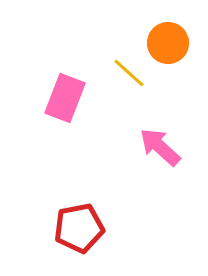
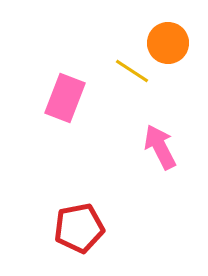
yellow line: moved 3 px right, 2 px up; rotated 9 degrees counterclockwise
pink arrow: rotated 21 degrees clockwise
